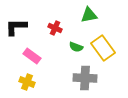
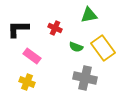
black L-shape: moved 2 px right, 2 px down
gray cross: rotated 10 degrees clockwise
